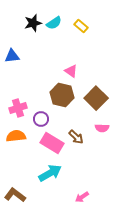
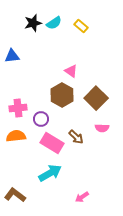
brown hexagon: rotated 15 degrees clockwise
pink cross: rotated 12 degrees clockwise
